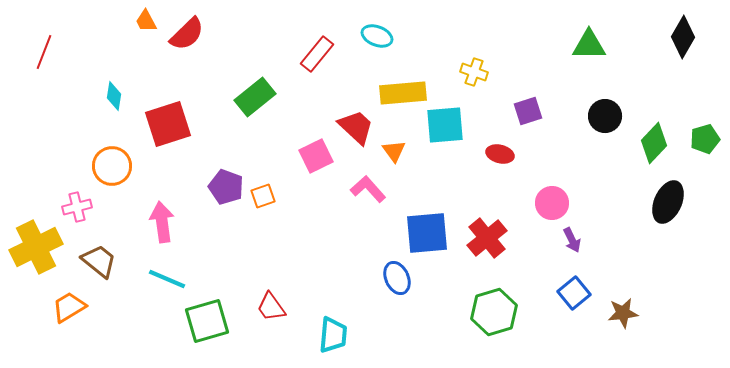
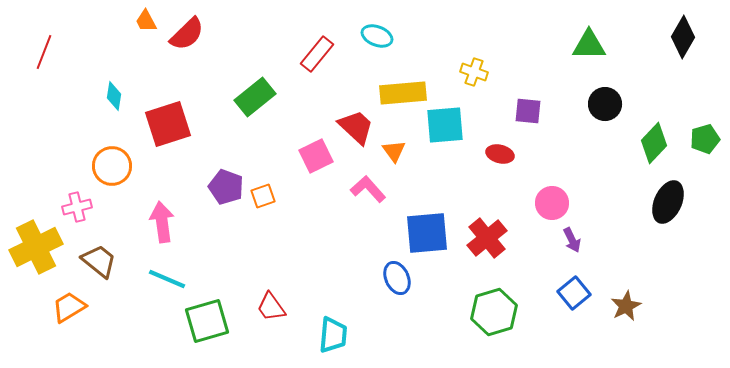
purple square at (528, 111): rotated 24 degrees clockwise
black circle at (605, 116): moved 12 px up
brown star at (623, 313): moved 3 px right, 7 px up; rotated 20 degrees counterclockwise
